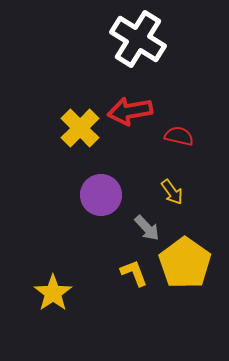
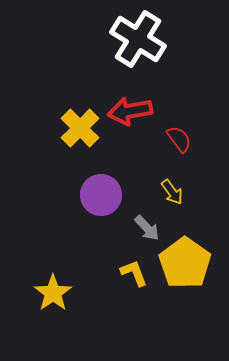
red semicircle: moved 3 px down; rotated 40 degrees clockwise
